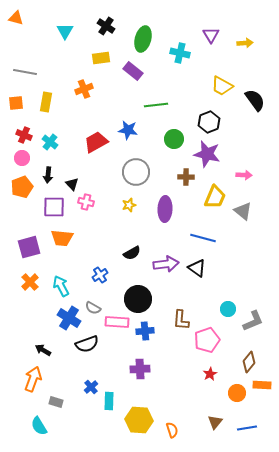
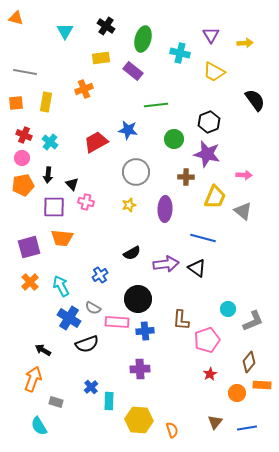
yellow trapezoid at (222, 86): moved 8 px left, 14 px up
orange pentagon at (22, 187): moved 1 px right, 2 px up; rotated 10 degrees clockwise
